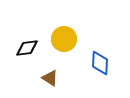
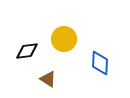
black diamond: moved 3 px down
brown triangle: moved 2 px left, 1 px down
